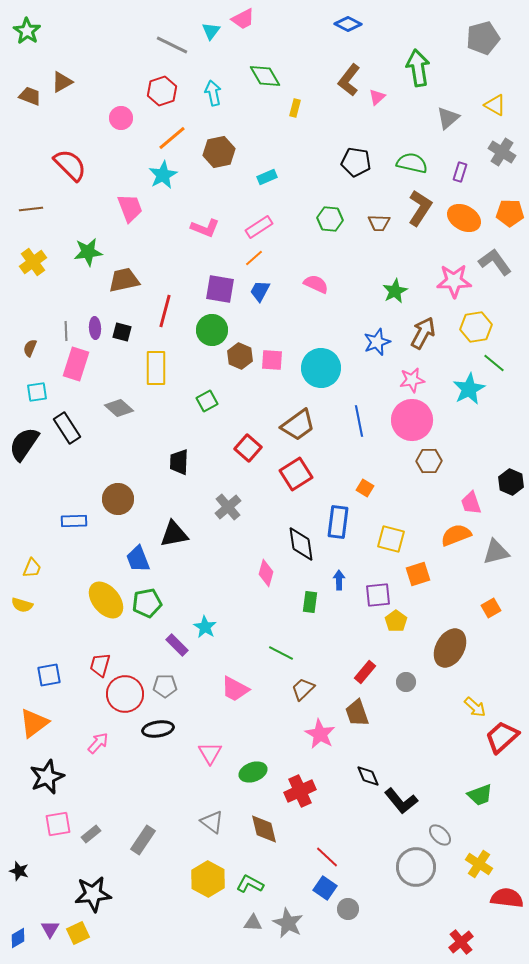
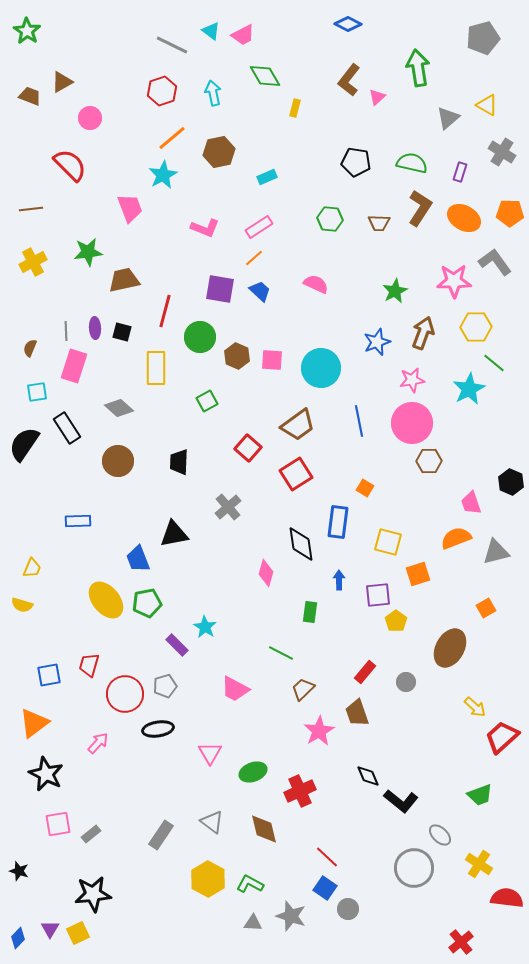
pink trapezoid at (243, 19): moved 16 px down
cyan triangle at (211, 31): rotated 30 degrees counterclockwise
yellow triangle at (495, 105): moved 8 px left
pink circle at (121, 118): moved 31 px left
yellow cross at (33, 262): rotated 8 degrees clockwise
blue trapezoid at (260, 291): rotated 105 degrees clockwise
yellow hexagon at (476, 327): rotated 8 degrees clockwise
green circle at (212, 330): moved 12 px left, 7 px down
brown arrow at (423, 333): rotated 8 degrees counterclockwise
brown hexagon at (240, 356): moved 3 px left
pink rectangle at (76, 364): moved 2 px left, 2 px down
pink circle at (412, 420): moved 3 px down
brown circle at (118, 499): moved 38 px up
blue rectangle at (74, 521): moved 4 px right
orange semicircle at (456, 535): moved 3 px down
yellow square at (391, 539): moved 3 px left, 3 px down
green rectangle at (310, 602): moved 10 px down
orange square at (491, 608): moved 5 px left
red trapezoid at (100, 665): moved 11 px left
gray pentagon at (165, 686): rotated 15 degrees counterclockwise
pink star at (320, 734): moved 1 px left, 3 px up; rotated 12 degrees clockwise
black star at (47, 777): moved 1 px left, 3 px up; rotated 24 degrees counterclockwise
black L-shape at (401, 801): rotated 12 degrees counterclockwise
gray rectangle at (143, 840): moved 18 px right, 5 px up
gray circle at (416, 867): moved 2 px left, 1 px down
gray star at (288, 923): moved 3 px right, 7 px up; rotated 8 degrees counterclockwise
blue diamond at (18, 938): rotated 15 degrees counterclockwise
